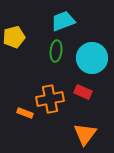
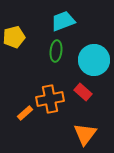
cyan circle: moved 2 px right, 2 px down
red rectangle: rotated 18 degrees clockwise
orange rectangle: rotated 63 degrees counterclockwise
